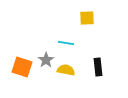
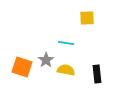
black rectangle: moved 1 px left, 7 px down
